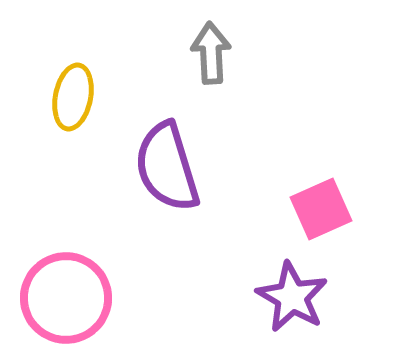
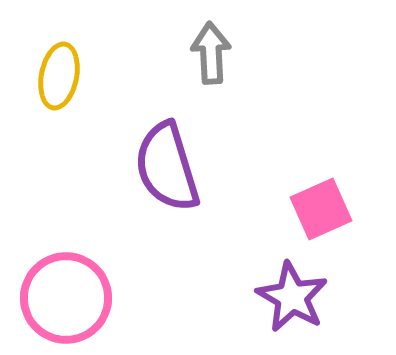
yellow ellipse: moved 14 px left, 21 px up
